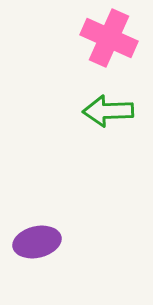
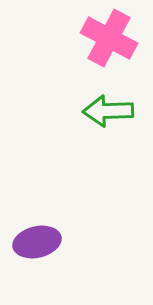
pink cross: rotated 4 degrees clockwise
